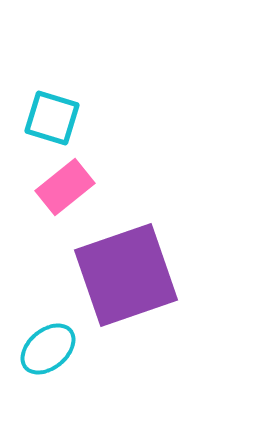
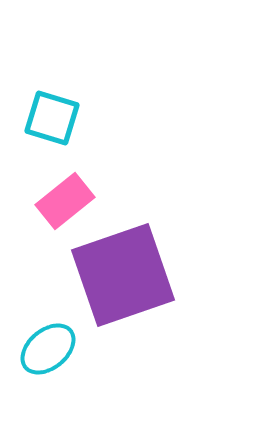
pink rectangle: moved 14 px down
purple square: moved 3 px left
